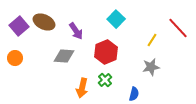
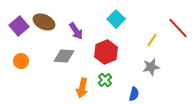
orange circle: moved 6 px right, 3 px down
